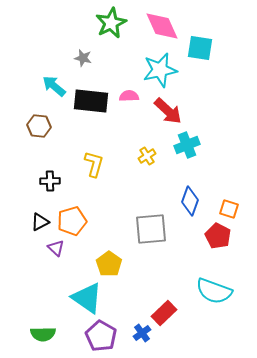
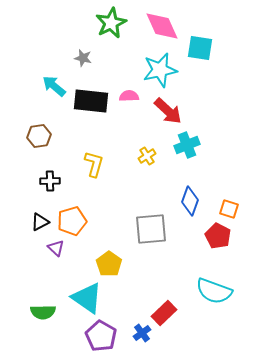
brown hexagon: moved 10 px down; rotated 15 degrees counterclockwise
green semicircle: moved 22 px up
